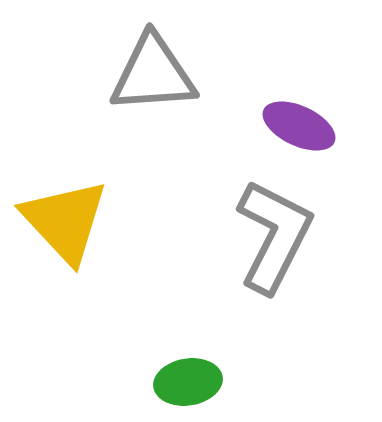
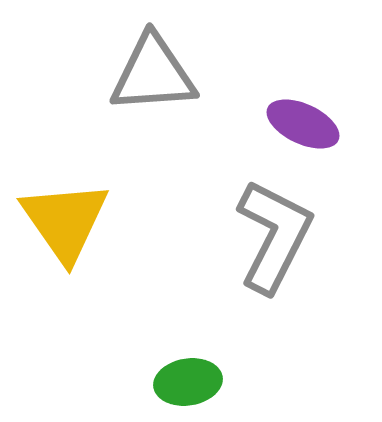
purple ellipse: moved 4 px right, 2 px up
yellow triangle: rotated 8 degrees clockwise
